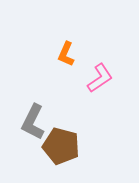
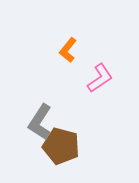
orange L-shape: moved 2 px right, 4 px up; rotated 15 degrees clockwise
gray L-shape: moved 7 px right; rotated 6 degrees clockwise
